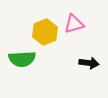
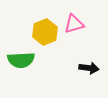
green semicircle: moved 1 px left, 1 px down
black arrow: moved 5 px down
